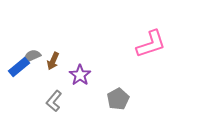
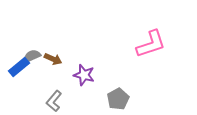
brown arrow: moved 2 px up; rotated 90 degrees counterclockwise
purple star: moved 4 px right; rotated 20 degrees counterclockwise
